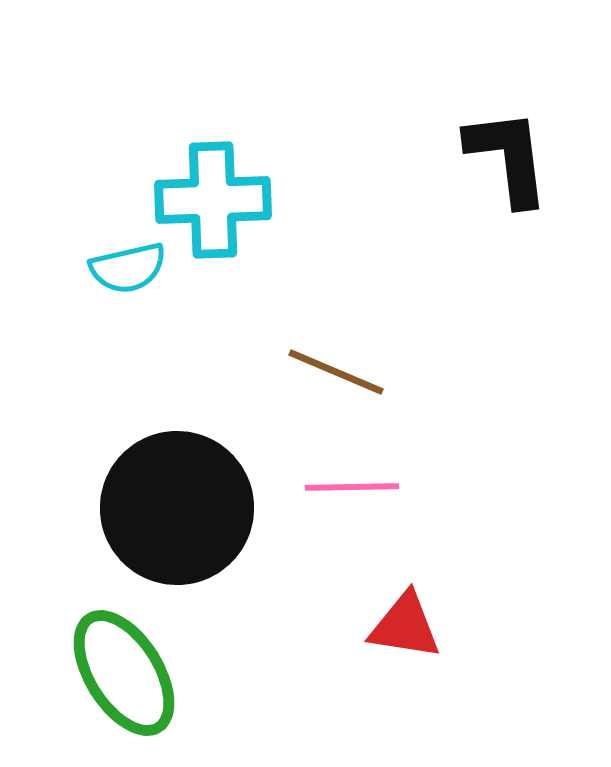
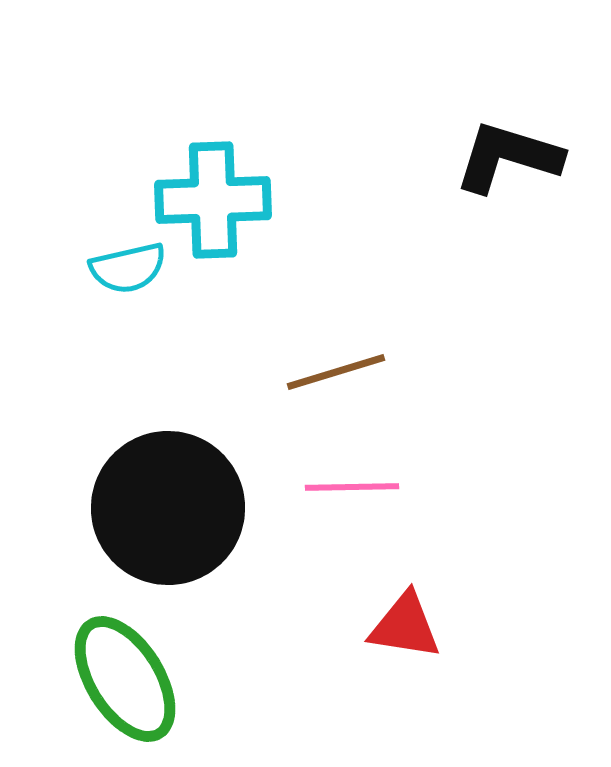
black L-shape: rotated 66 degrees counterclockwise
brown line: rotated 40 degrees counterclockwise
black circle: moved 9 px left
green ellipse: moved 1 px right, 6 px down
